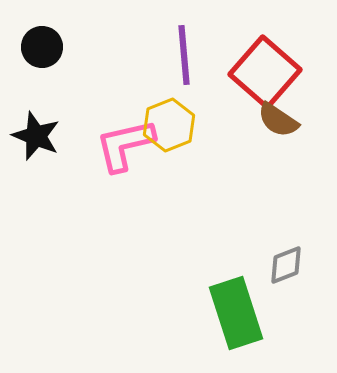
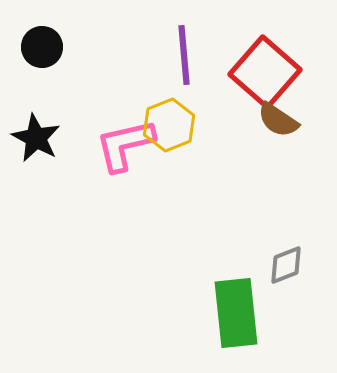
black star: moved 2 px down; rotated 6 degrees clockwise
green rectangle: rotated 12 degrees clockwise
